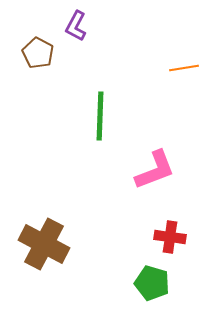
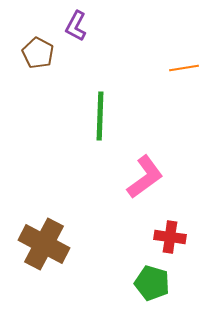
pink L-shape: moved 10 px left, 7 px down; rotated 15 degrees counterclockwise
